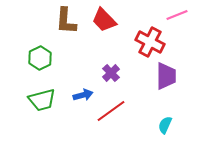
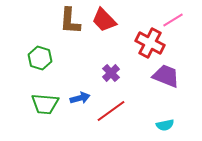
pink line: moved 4 px left, 5 px down; rotated 10 degrees counterclockwise
brown L-shape: moved 4 px right
red cross: moved 1 px down
green hexagon: rotated 15 degrees counterclockwise
purple trapezoid: rotated 68 degrees counterclockwise
blue arrow: moved 3 px left, 3 px down
green trapezoid: moved 3 px right, 4 px down; rotated 20 degrees clockwise
cyan semicircle: rotated 126 degrees counterclockwise
